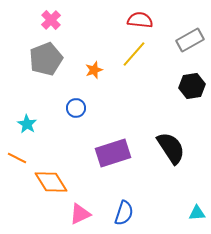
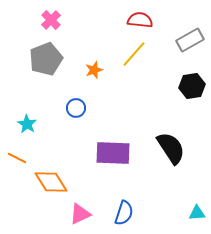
purple rectangle: rotated 20 degrees clockwise
